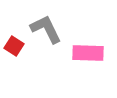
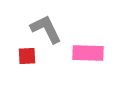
red square: moved 13 px right, 10 px down; rotated 36 degrees counterclockwise
